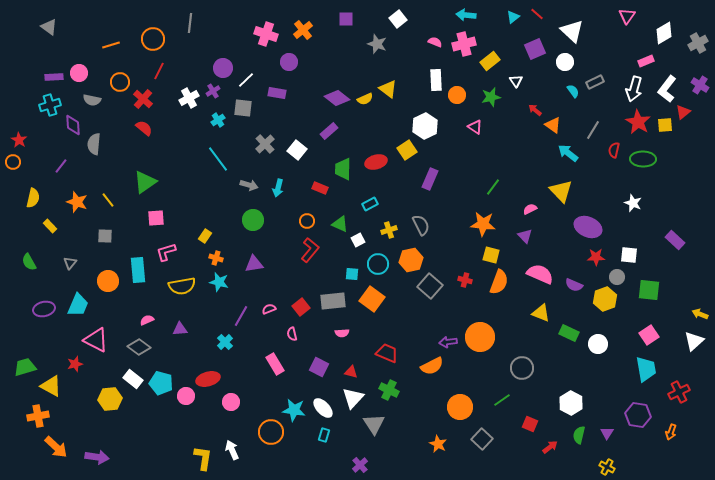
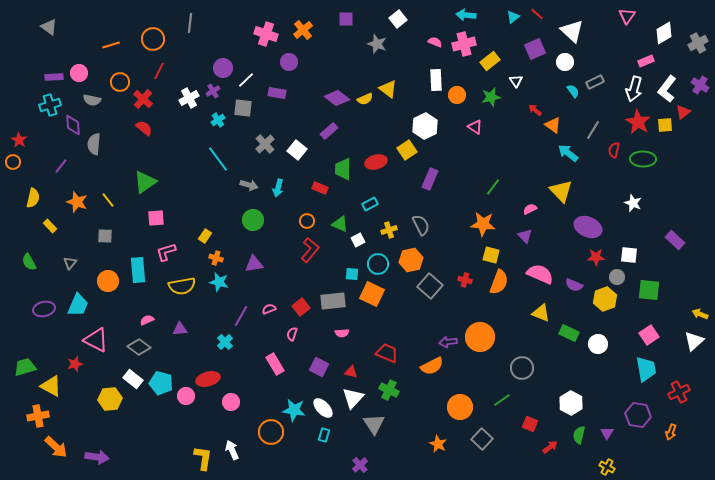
orange square at (372, 299): moved 5 px up; rotated 10 degrees counterclockwise
pink semicircle at (292, 334): rotated 32 degrees clockwise
